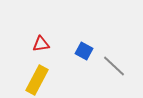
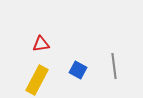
blue square: moved 6 px left, 19 px down
gray line: rotated 40 degrees clockwise
